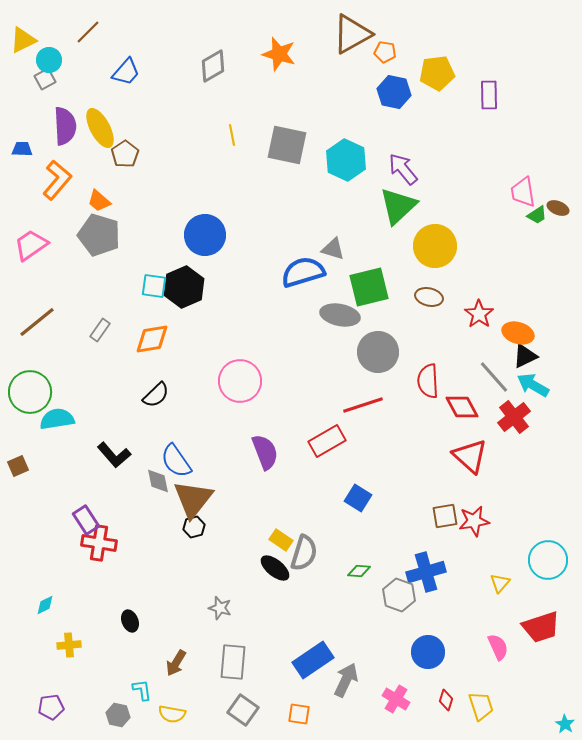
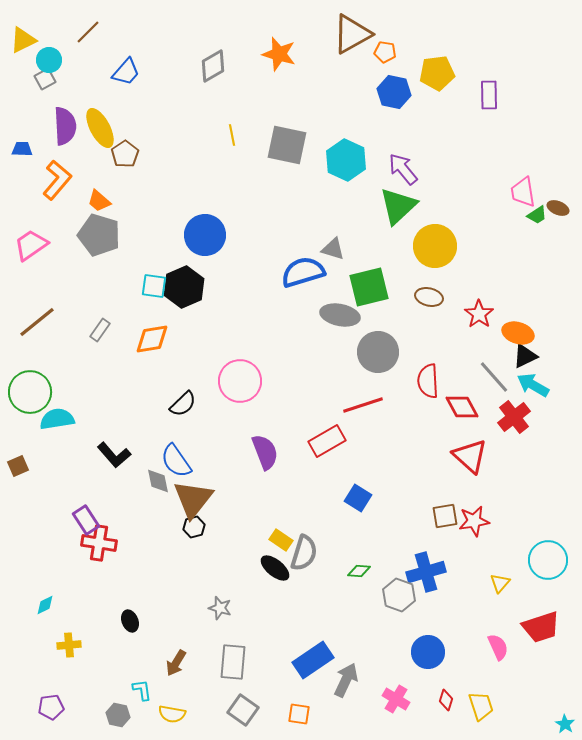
black semicircle at (156, 395): moved 27 px right, 9 px down
